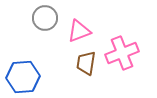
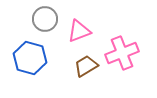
gray circle: moved 1 px down
brown trapezoid: moved 3 px down; rotated 50 degrees clockwise
blue hexagon: moved 7 px right, 19 px up; rotated 20 degrees clockwise
